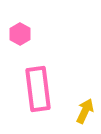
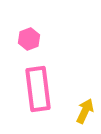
pink hexagon: moved 9 px right, 5 px down; rotated 10 degrees clockwise
